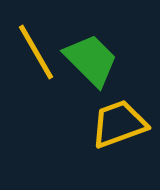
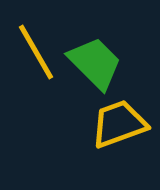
green trapezoid: moved 4 px right, 3 px down
